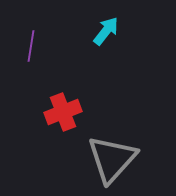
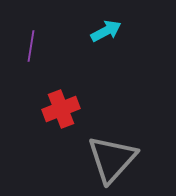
cyan arrow: rotated 24 degrees clockwise
red cross: moved 2 px left, 3 px up
